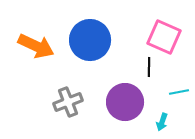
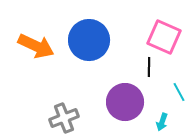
blue circle: moved 1 px left
cyan line: rotated 72 degrees clockwise
gray cross: moved 4 px left, 16 px down
